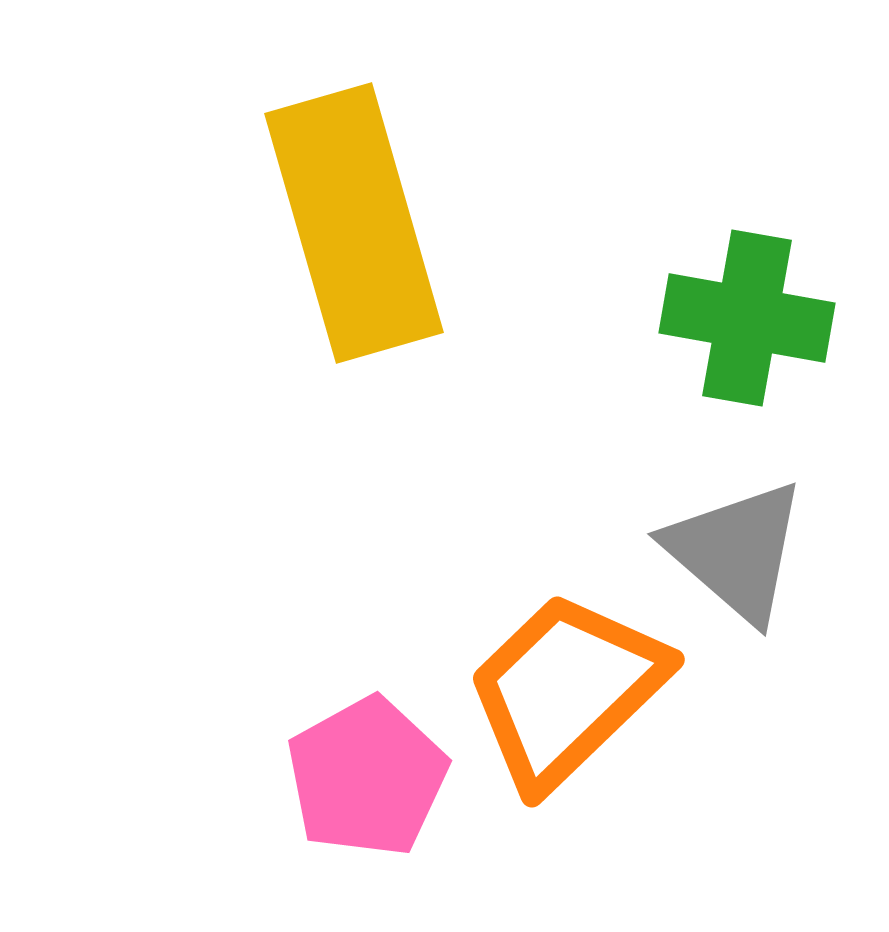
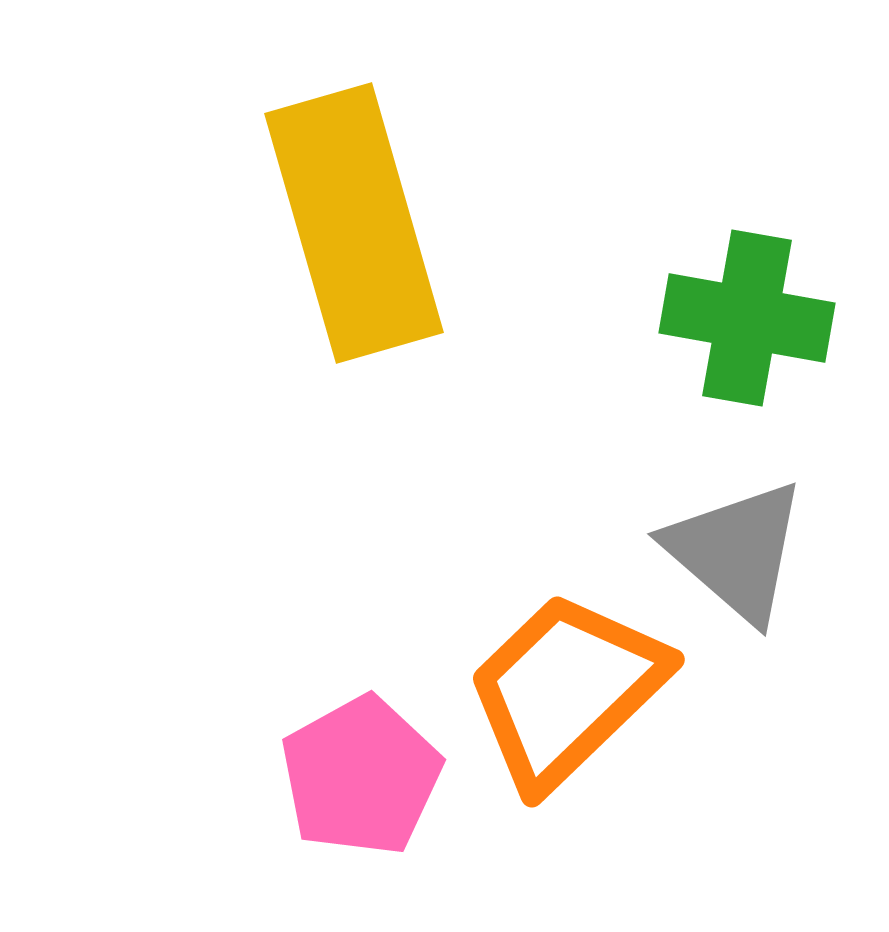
pink pentagon: moved 6 px left, 1 px up
